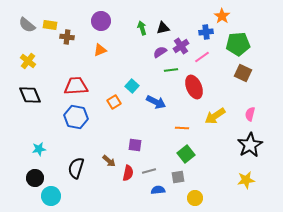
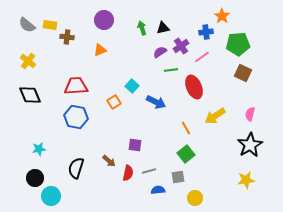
purple circle: moved 3 px right, 1 px up
orange line: moved 4 px right; rotated 56 degrees clockwise
